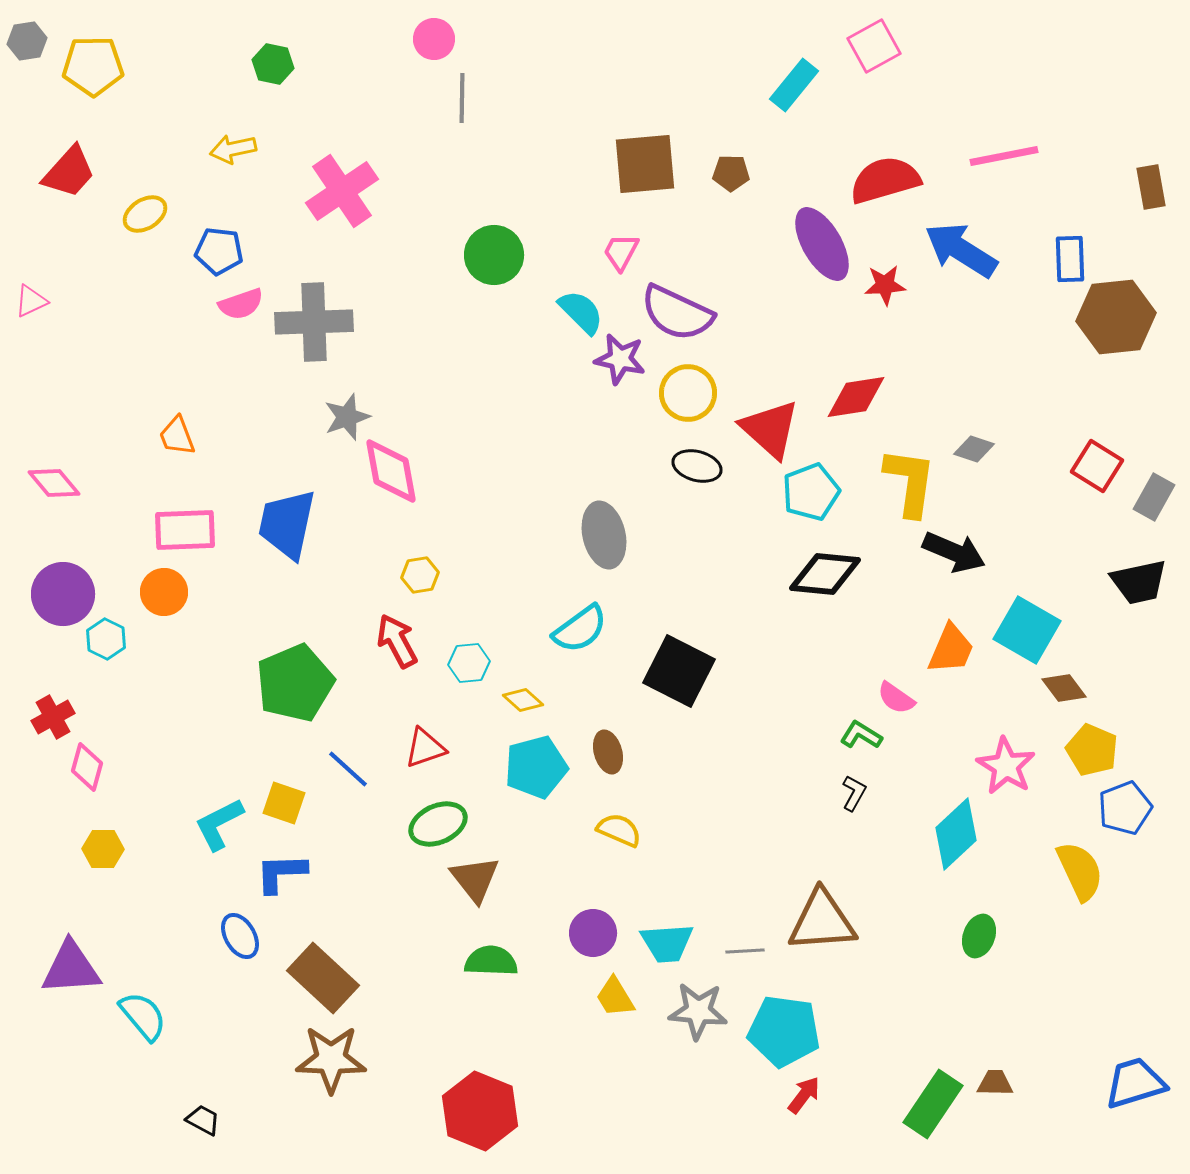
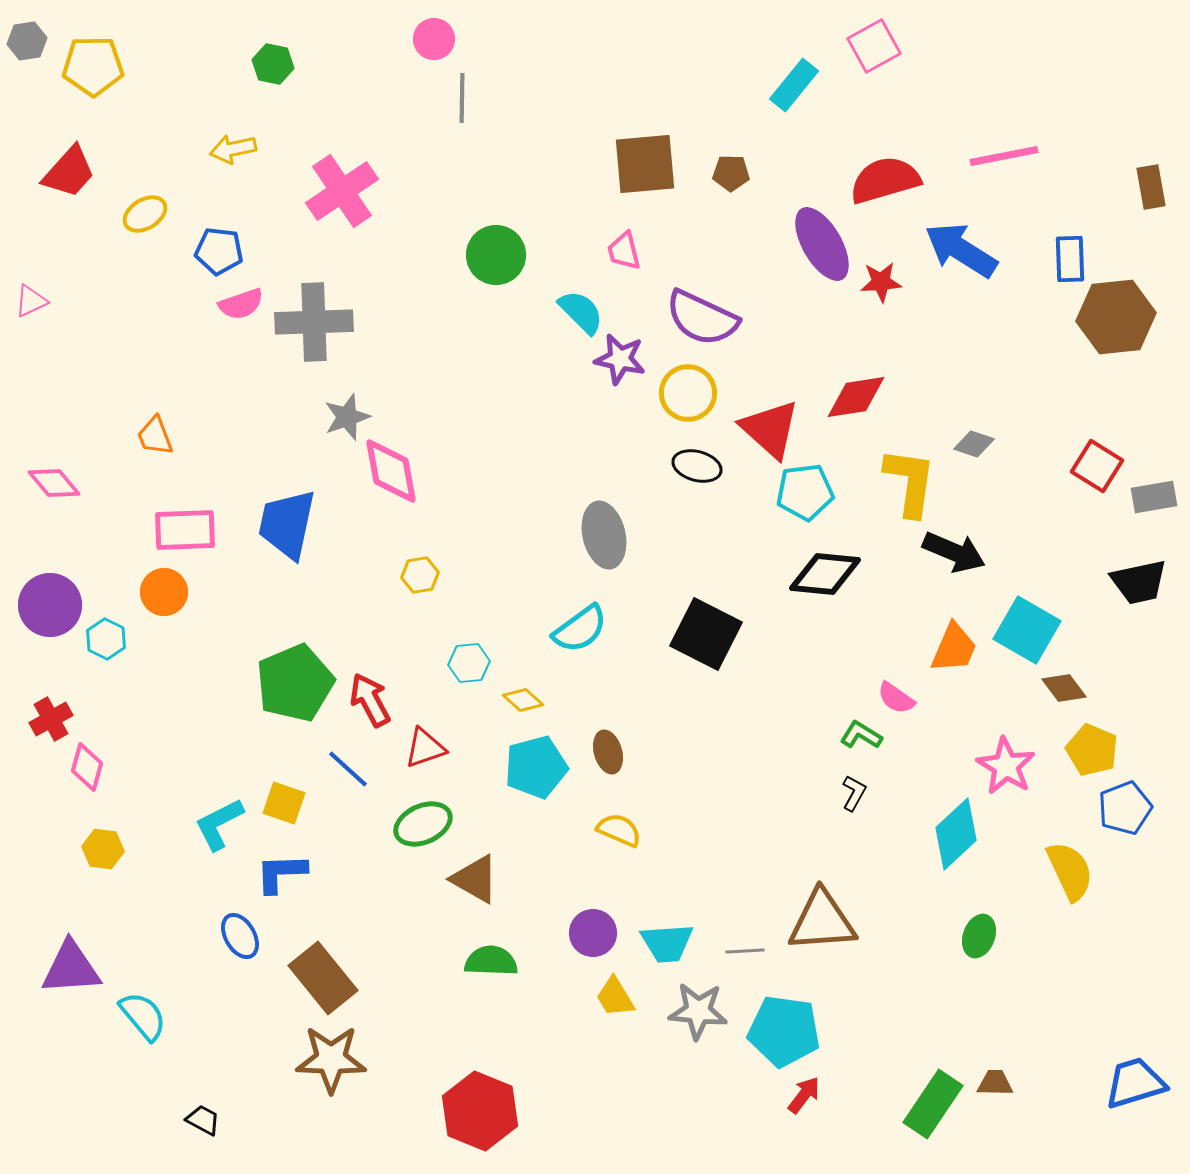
pink trapezoid at (621, 252): moved 3 px right, 1 px up; rotated 42 degrees counterclockwise
green circle at (494, 255): moved 2 px right
red star at (885, 285): moved 4 px left, 3 px up
purple semicircle at (677, 313): moved 25 px right, 5 px down
orange trapezoid at (177, 436): moved 22 px left
gray diamond at (974, 449): moved 5 px up
cyan pentagon at (811, 492): moved 6 px left; rotated 14 degrees clockwise
gray rectangle at (1154, 497): rotated 51 degrees clockwise
purple circle at (63, 594): moved 13 px left, 11 px down
red arrow at (397, 641): moved 27 px left, 59 px down
orange trapezoid at (951, 649): moved 3 px right, 1 px up
black square at (679, 671): moved 27 px right, 37 px up
red cross at (53, 717): moved 2 px left, 2 px down
green ellipse at (438, 824): moved 15 px left
yellow hexagon at (103, 849): rotated 6 degrees clockwise
yellow semicircle at (1080, 871): moved 10 px left
brown triangle at (475, 879): rotated 22 degrees counterclockwise
brown rectangle at (323, 978): rotated 8 degrees clockwise
